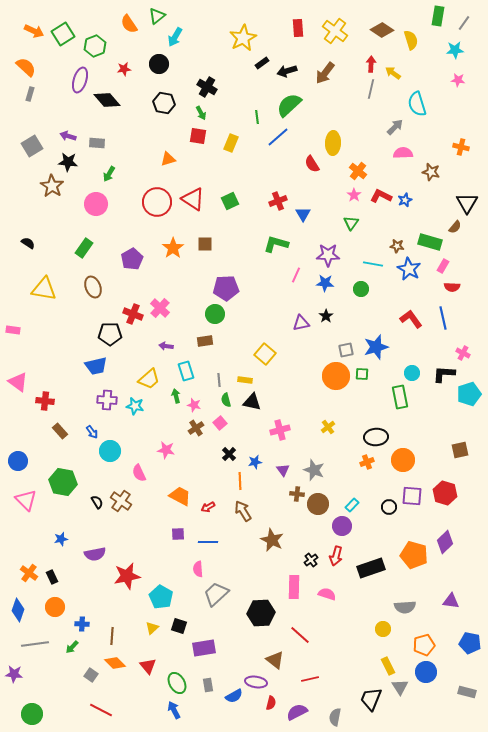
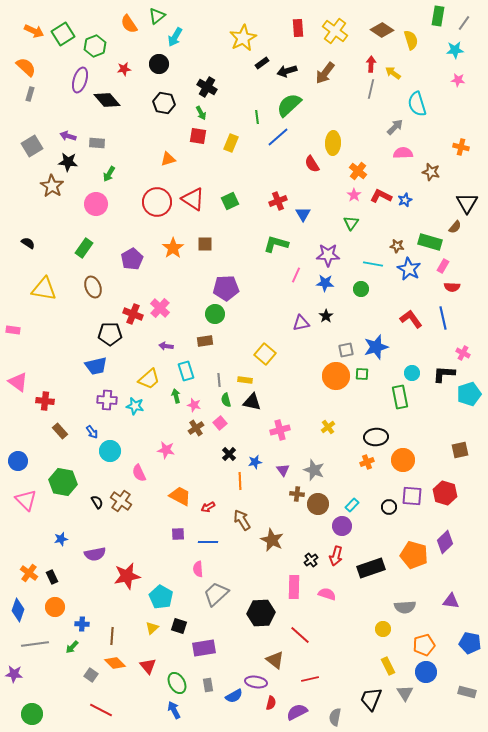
brown arrow at (243, 511): moved 1 px left, 9 px down
gray triangle at (400, 687): moved 5 px right, 6 px down
